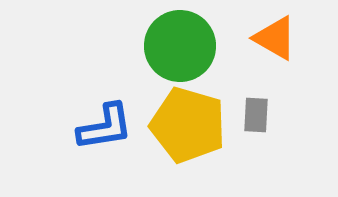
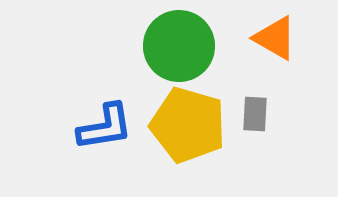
green circle: moved 1 px left
gray rectangle: moved 1 px left, 1 px up
